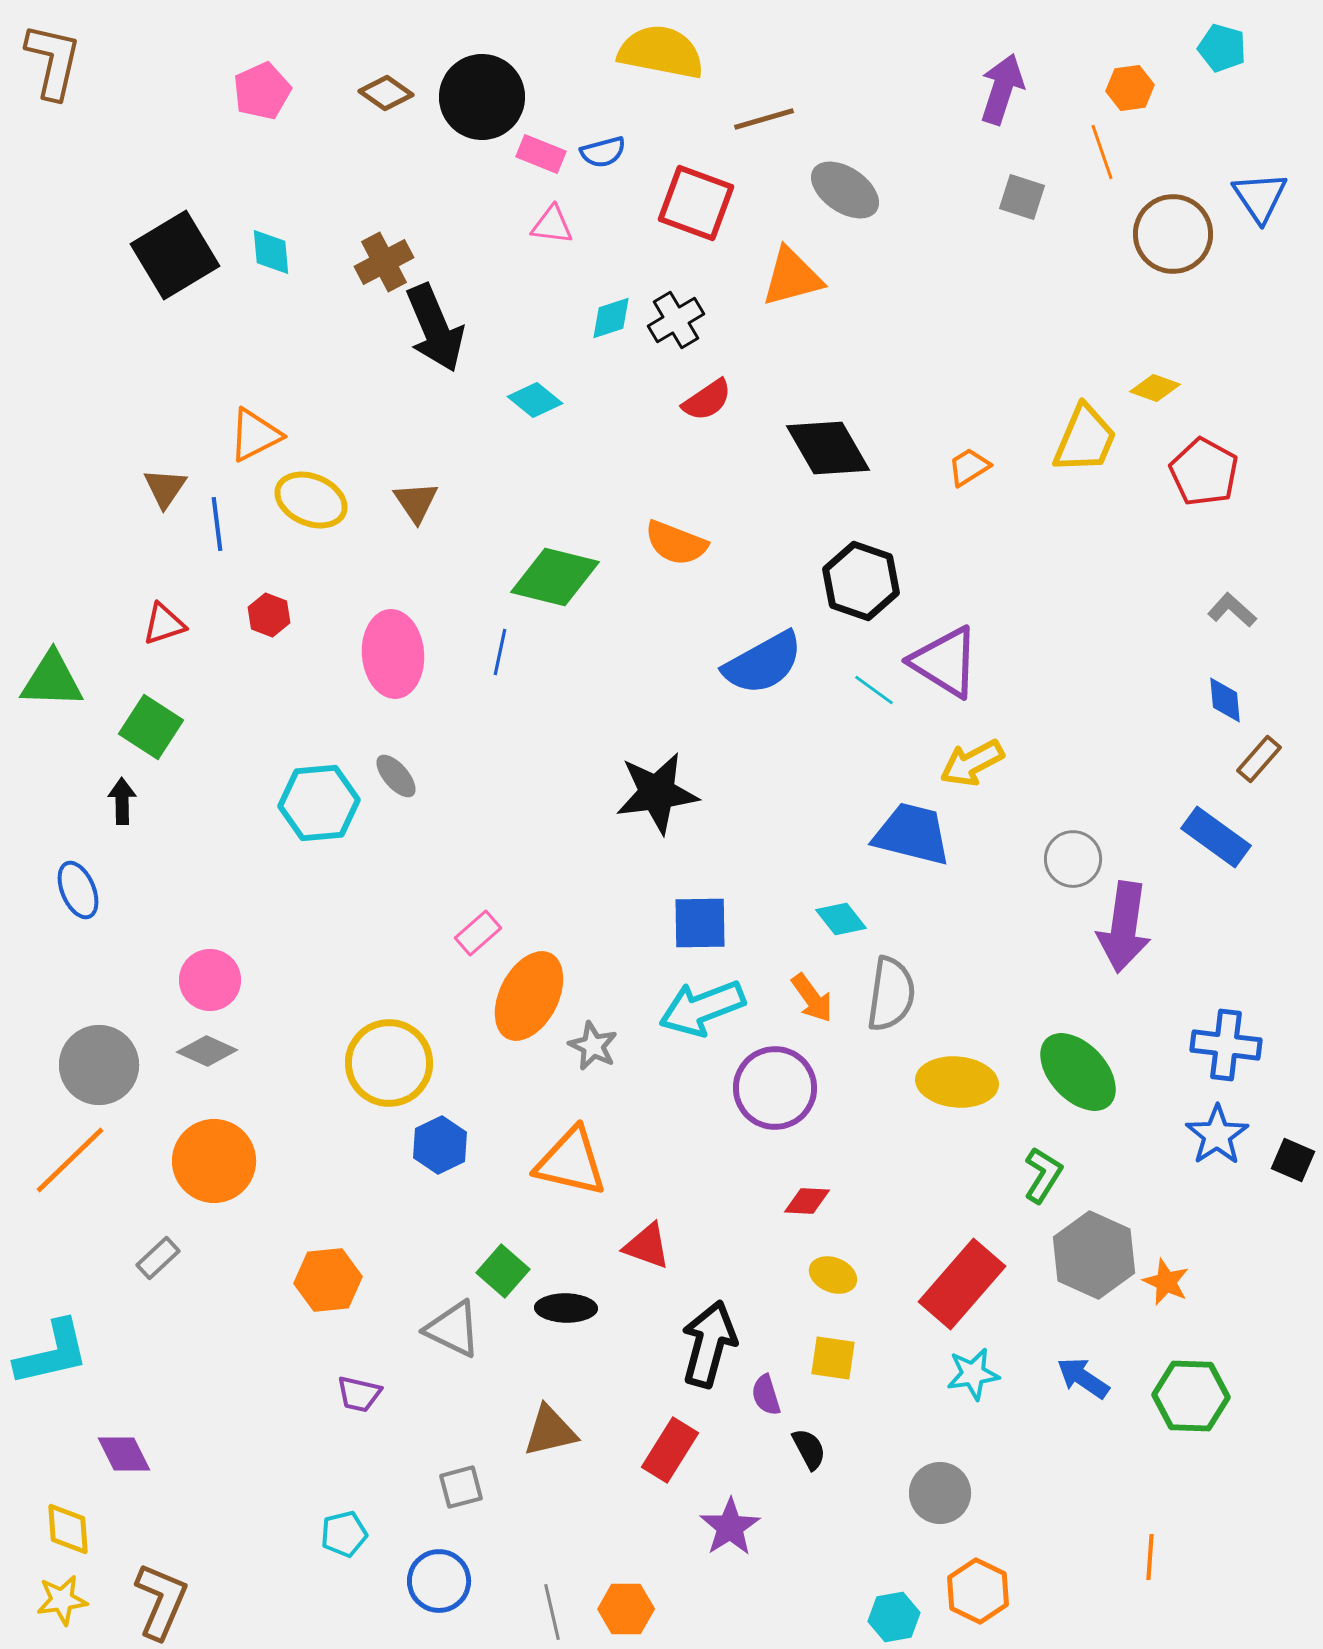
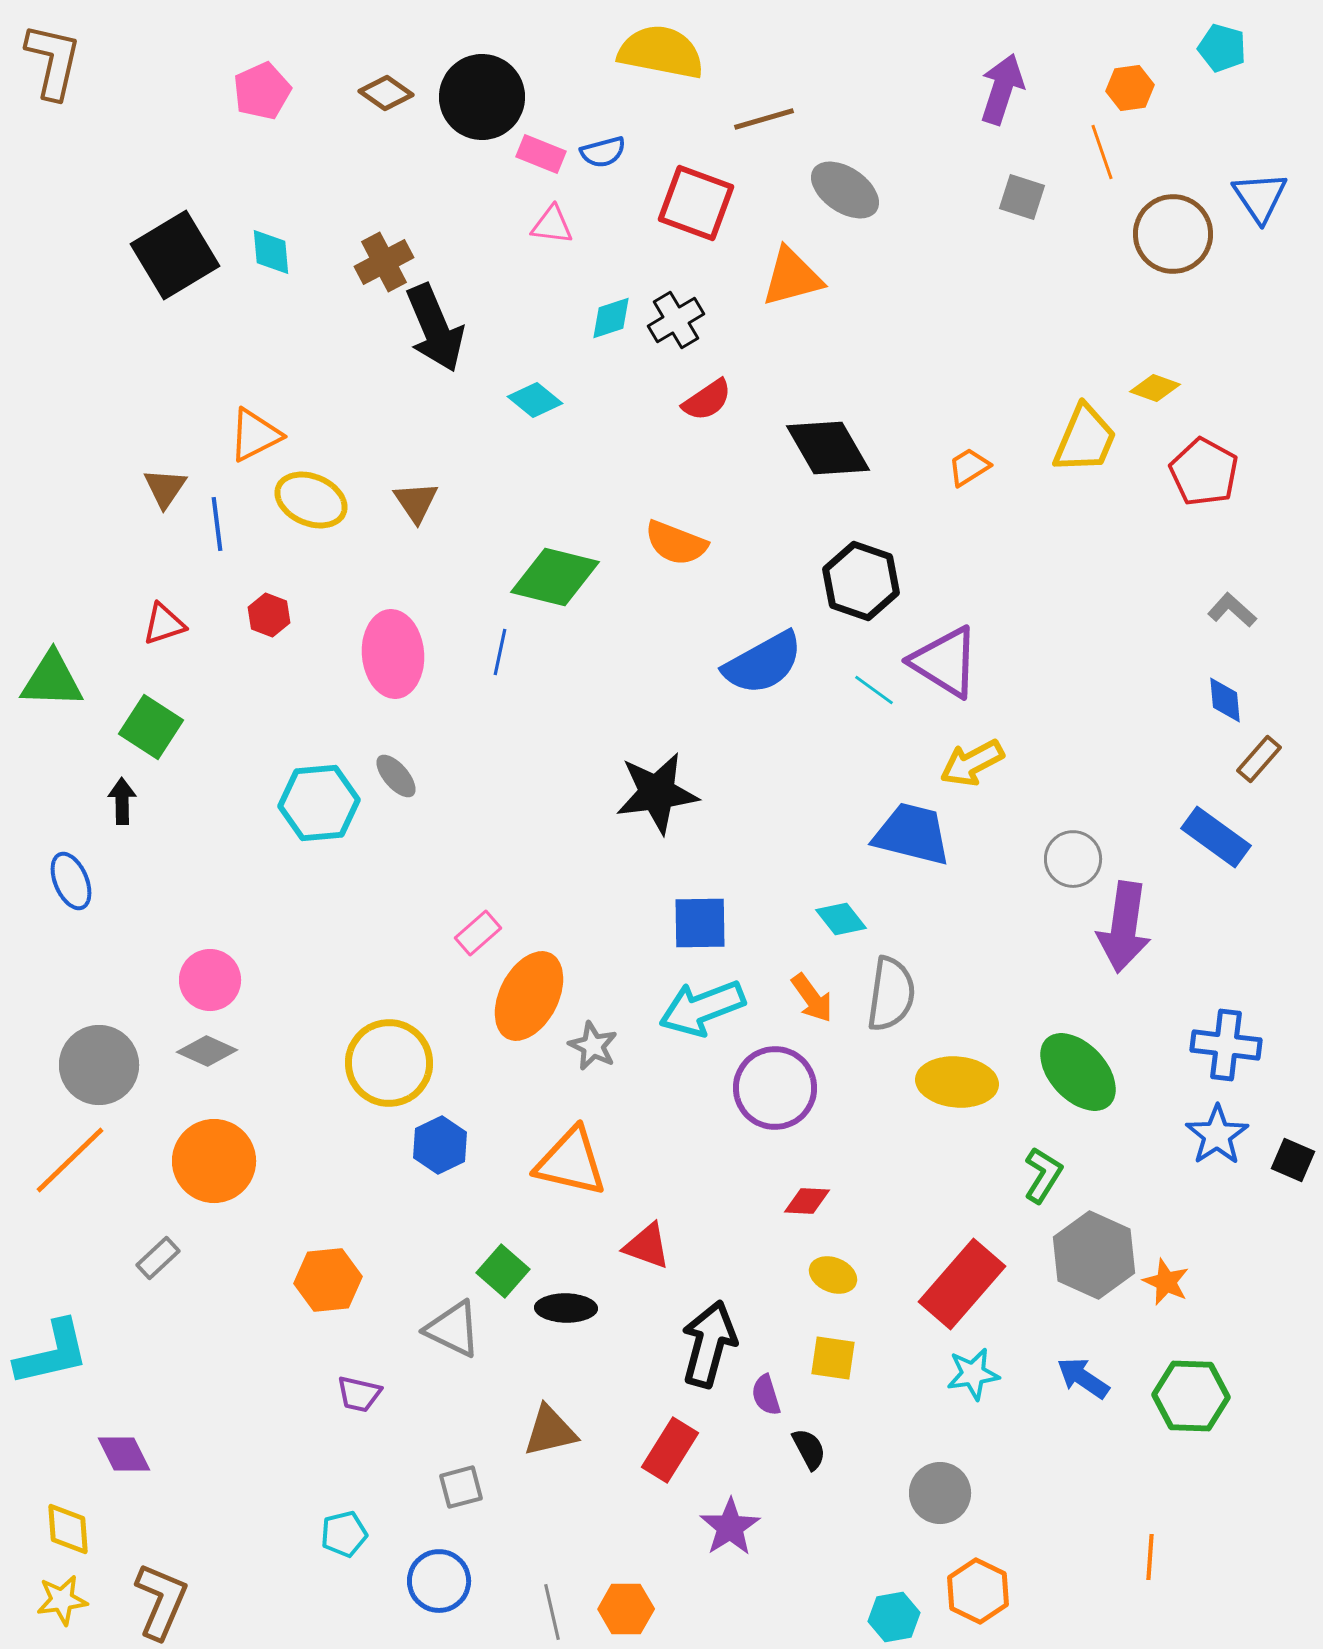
blue ellipse at (78, 890): moved 7 px left, 9 px up
